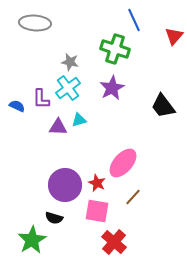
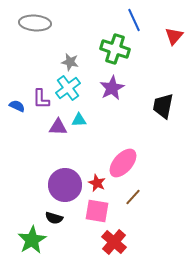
black trapezoid: rotated 48 degrees clockwise
cyan triangle: rotated 14 degrees clockwise
